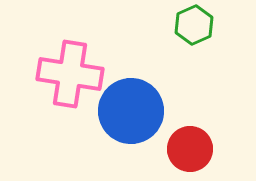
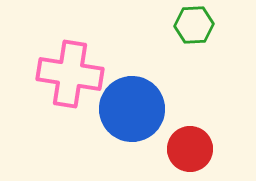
green hexagon: rotated 21 degrees clockwise
blue circle: moved 1 px right, 2 px up
